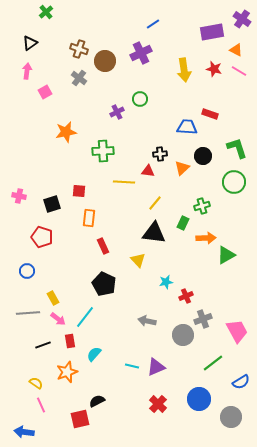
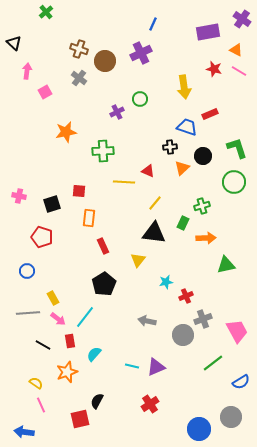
blue line at (153, 24): rotated 32 degrees counterclockwise
purple rectangle at (212, 32): moved 4 px left
black triangle at (30, 43): moved 16 px left; rotated 42 degrees counterclockwise
yellow arrow at (184, 70): moved 17 px down
red rectangle at (210, 114): rotated 42 degrees counterclockwise
blue trapezoid at (187, 127): rotated 15 degrees clockwise
black cross at (160, 154): moved 10 px right, 7 px up
red triangle at (148, 171): rotated 16 degrees clockwise
green triangle at (226, 255): moved 10 px down; rotated 18 degrees clockwise
yellow triangle at (138, 260): rotated 21 degrees clockwise
black pentagon at (104, 284): rotated 15 degrees clockwise
black line at (43, 345): rotated 49 degrees clockwise
blue circle at (199, 399): moved 30 px down
black semicircle at (97, 401): rotated 35 degrees counterclockwise
red cross at (158, 404): moved 8 px left; rotated 12 degrees clockwise
